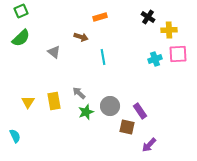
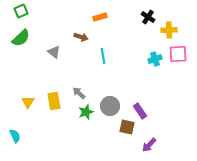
cyan line: moved 1 px up
